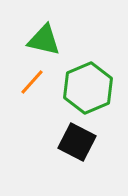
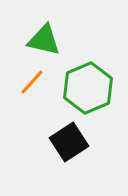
black square: moved 8 px left; rotated 30 degrees clockwise
